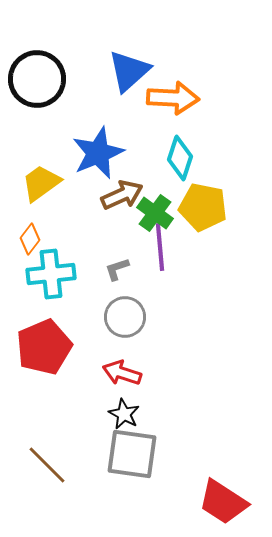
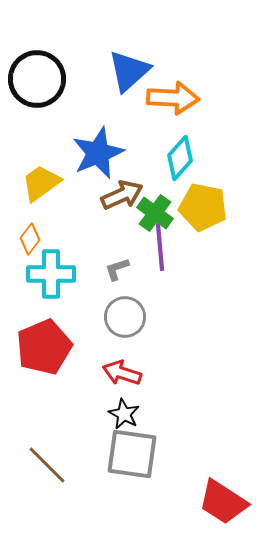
cyan diamond: rotated 24 degrees clockwise
cyan cross: rotated 6 degrees clockwise
